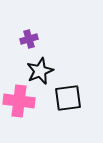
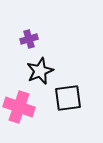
pink cross: moved 6 px down; rotated 12 degrees clockwise
